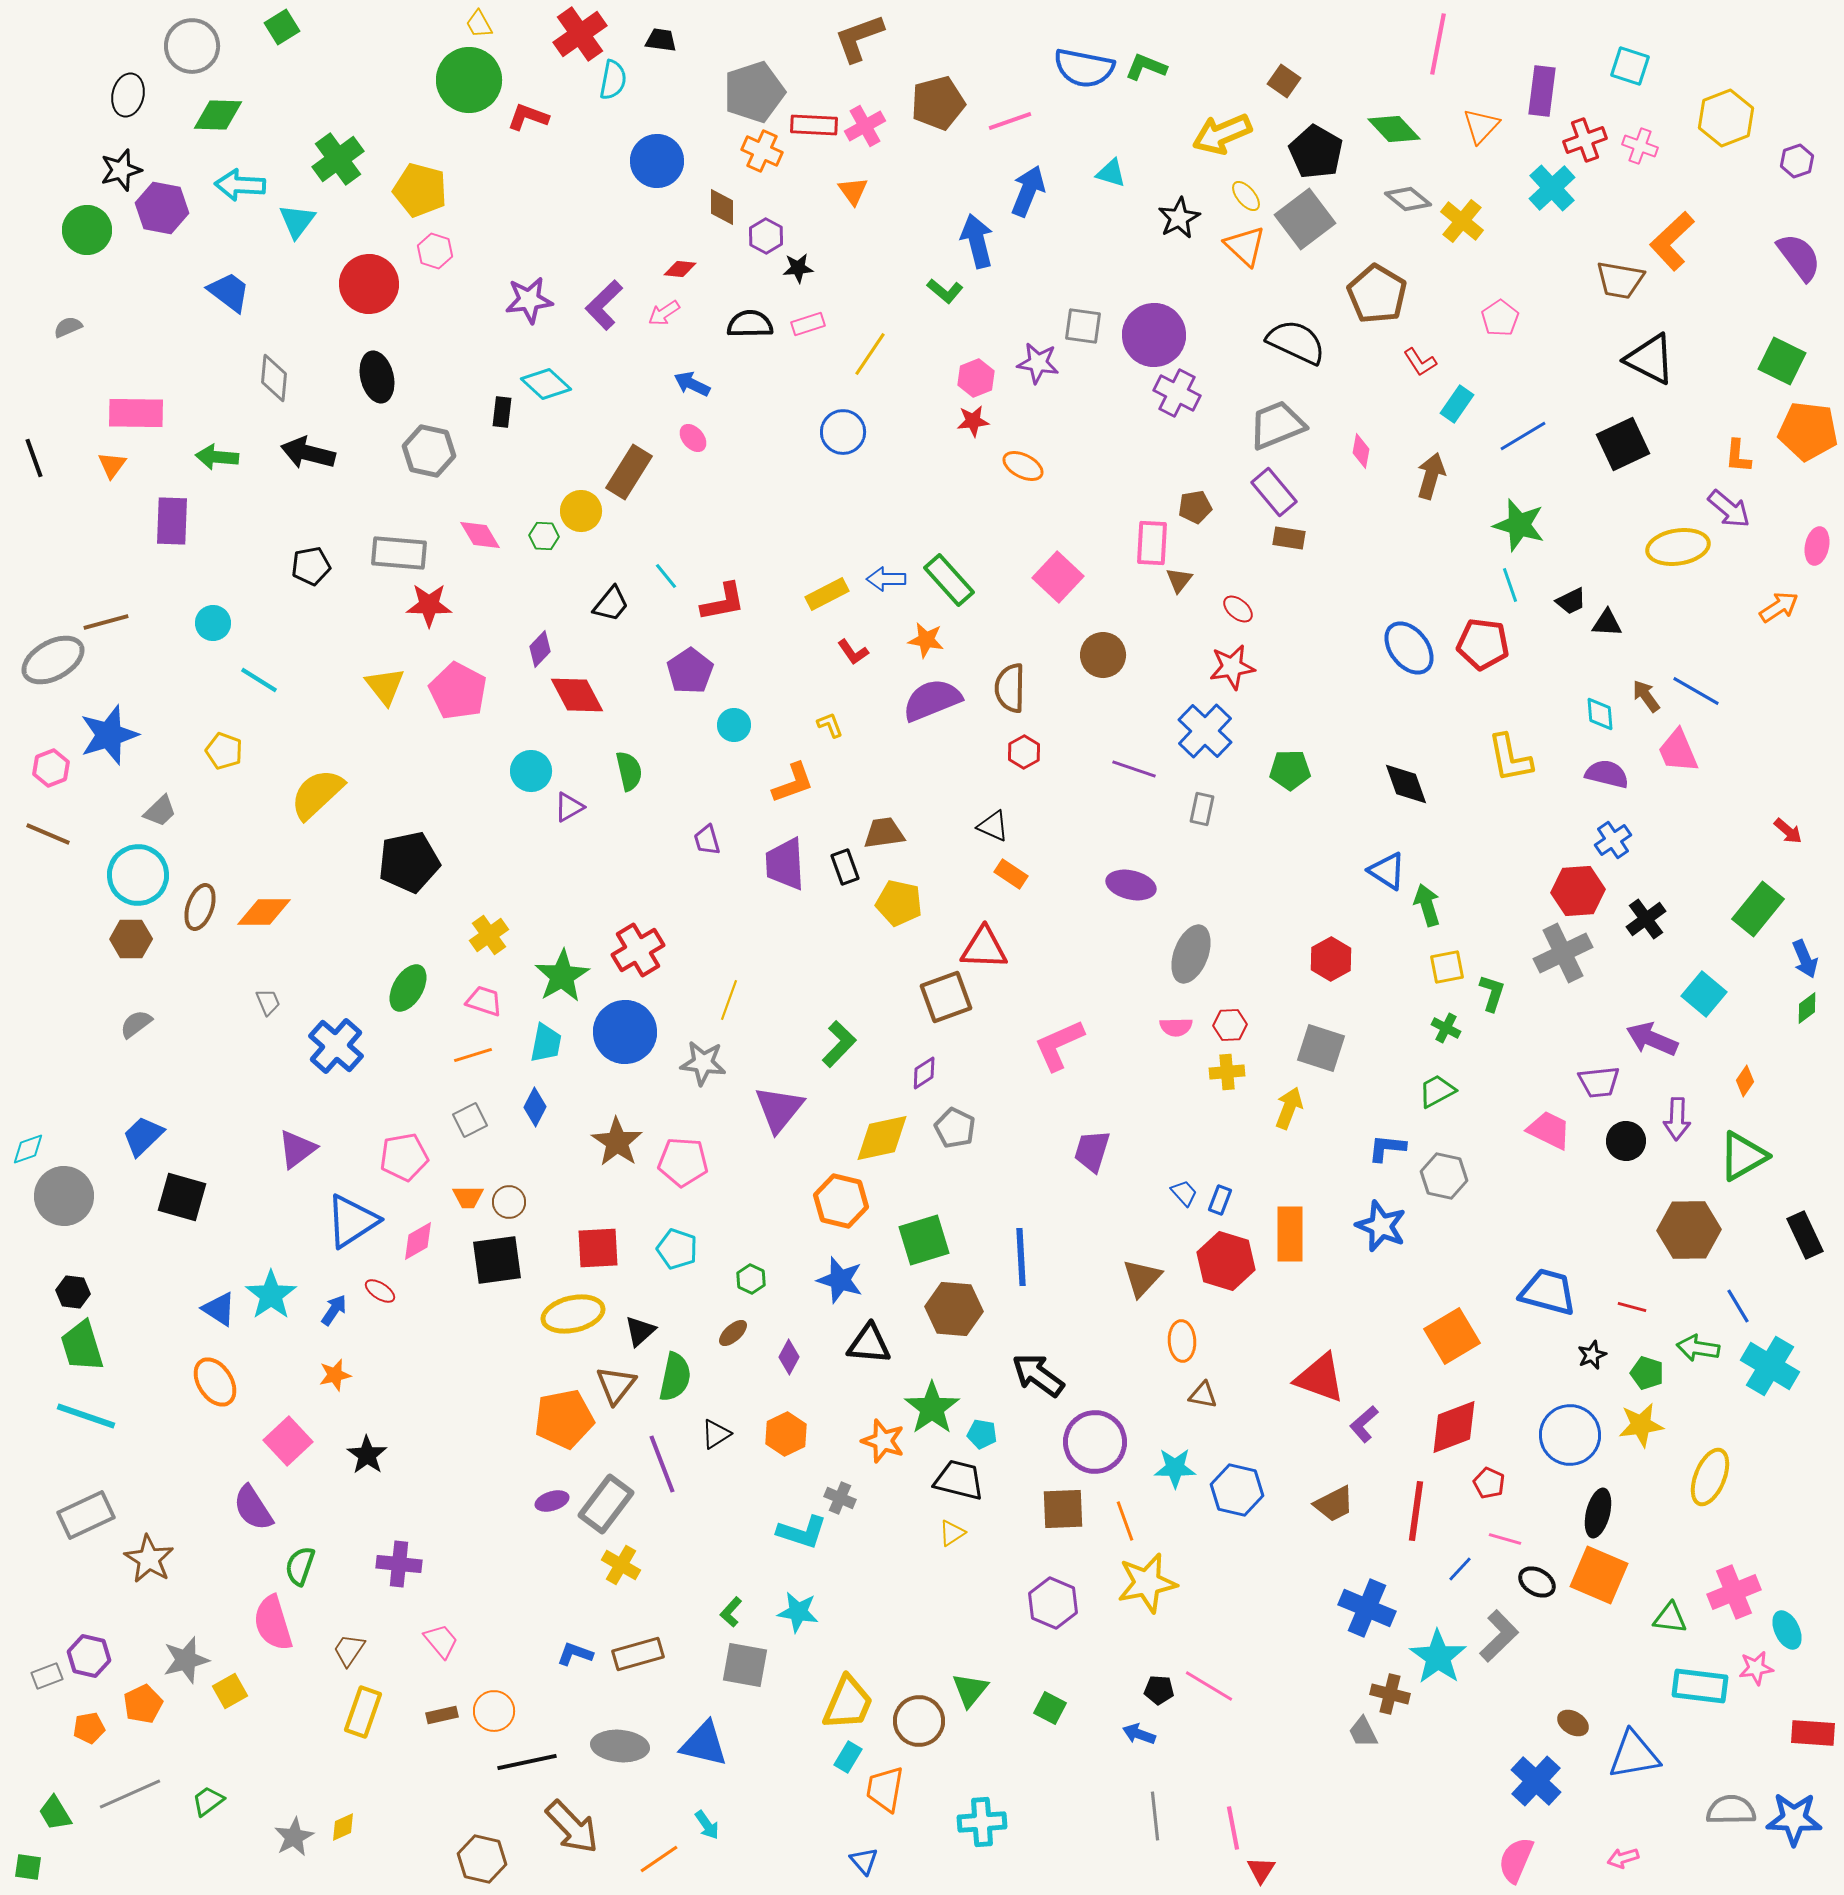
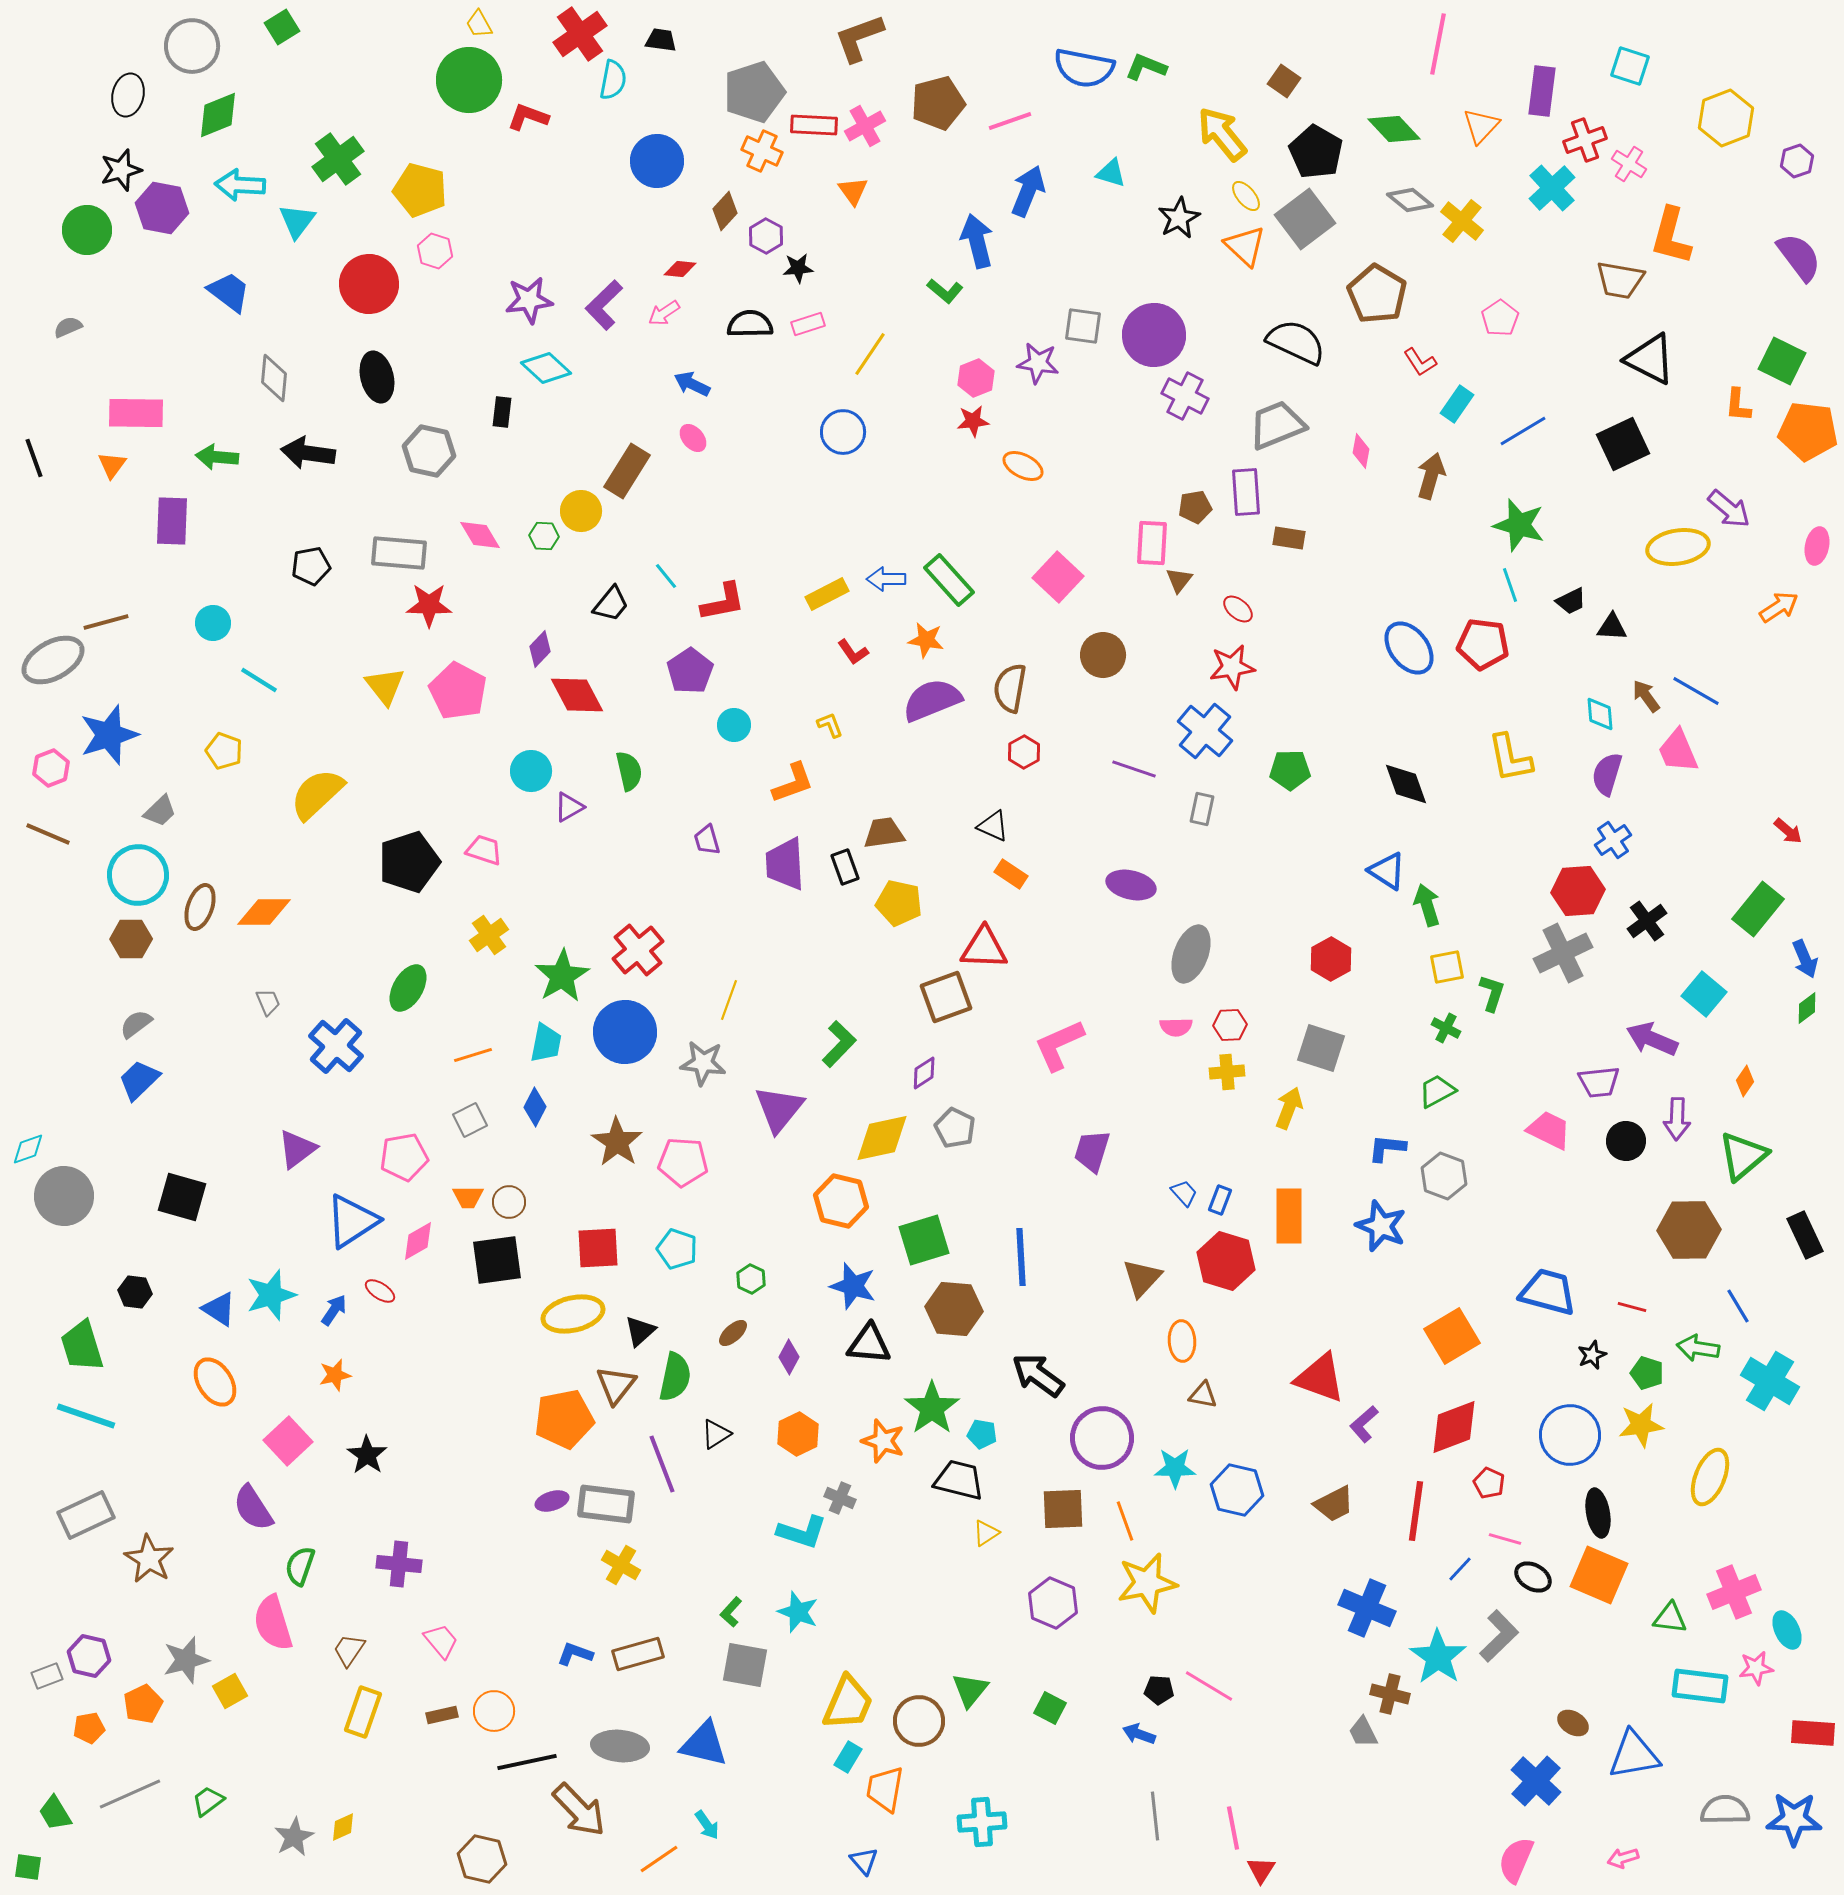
green diamond at (218, 115): rotated 24 degrees counterclockwise
yellow arrow at (1222, 134): rotated 74 degrees clockwise
pink cross at (1640, 146): moved 11 px left, 18 px down; rotated 12 degrees clockwise
gray diamond at (1408, 199): moved 2 px right, 1 px down
brown diamond at (722, 207): moved 3 px right, 4 px down; rotated 42 degrees clockwise
orange L-shape at (1672, 241): moved 1 px left, 5 px up; rotated 32 degrees counterclockwise
cyan diamond at (546, 384): moved 16 px up
purple cross at (1177, 393): moved 8 px right, 3 px down
blue line at (1523, 436): moved 5 px up
black arrow at (308, 453): rotated 6 degrees counterclockwise
orange L-shape at (1738, 456): moved 51 px up
brown rectangle at (629, 472): moved 2 px left, 1 px up
purple rectangle at (1274, 492): moved 28 px left; rotated 36 degrees clockwise
black triangle at (1607, 623): moved 5 px right, 4 px down
brown semicircle at (1010, 688): rotated 9 degrees clockwise
blue cross at (1205, 731): rotated 4 degrees counterclockwise
purple semicircle at (1607, 774): rotated 87 degrees counterclockwise
black pentagon at (409, 862): rotated 6 degrees counterclockwise
black cross at (1646, 919): moved 1 px right, 2 px down
red cross at (638, 950): rotated 9 degrees counterclockwise
pink trapezoid at (484, 1001): moved 151 px up
blue trapezoid at (143, 1136): moved 4 px left, 56 px up
green triangle at (1743, 1156): rotated 10 degrees counterclockwise
gray hexagon at (1444, 1176): rotated 9 degrees clockwise
orange rectangle at (1290, 1234): moved 1 px left, 18 px up
blue star at (840, 1280): moved 13 px right, 6 px down
black hexagon at (73, 1292): moved 62 px right
cyan star at (271, 1295): rotated 18 degrees clockwise
cyan cross at (1770, 1366): moved 15 px down
orange hexagon at (786, 1434): moved 12 px right
purple circle at (1095, 1442): moved 7 px right, 4 px up
gray rectangle at (606, 1504): rotated 60 degrees clockwise
black ellipse at (1598, 1513): rotated 24 degrees counterclockwise
yellow triangle at (952, 1533): moved 34 px right
black ellipse at (1537, 1582): moved 4 px left, 5 px up
cyan star at (798, 1612): rotated 12 degrees clockwise
gray semicircle at (1731, 1810): moved 6 px left
brown arrow at (572, 1827): moved 7 px right, 17 px up
